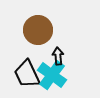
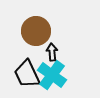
brown circle: moved 2 px left, 1 px down
black arrow: moved 6 px left, 4 px up
